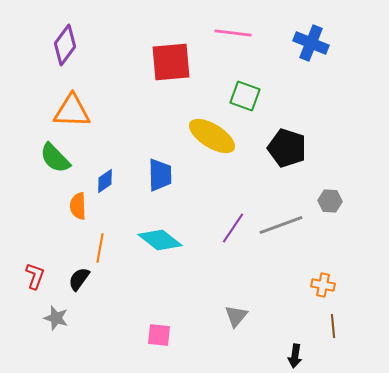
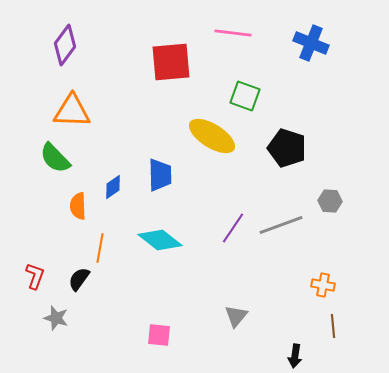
blue diamond: moved 8 px right, 6 px down
